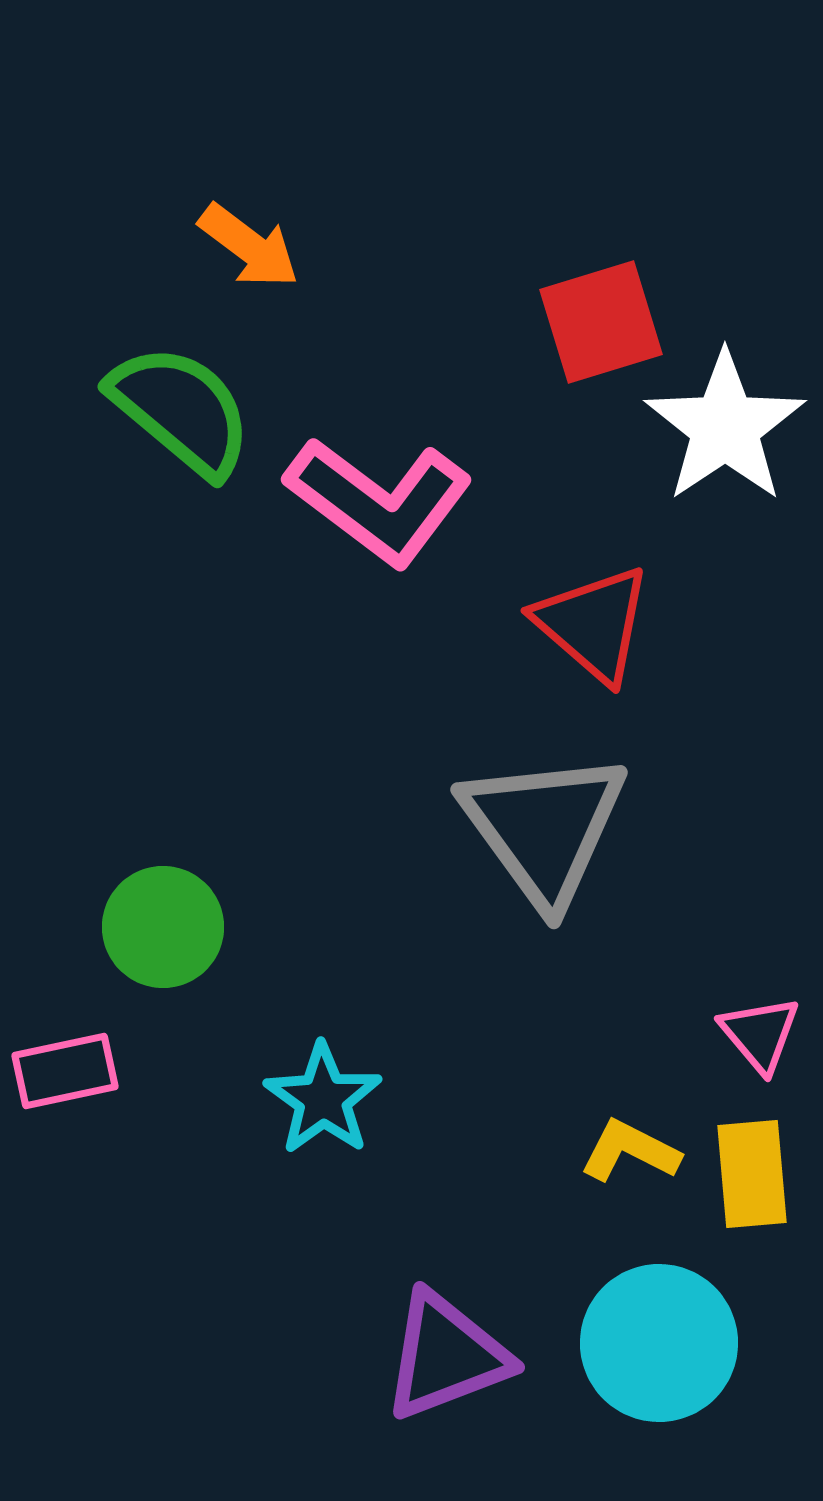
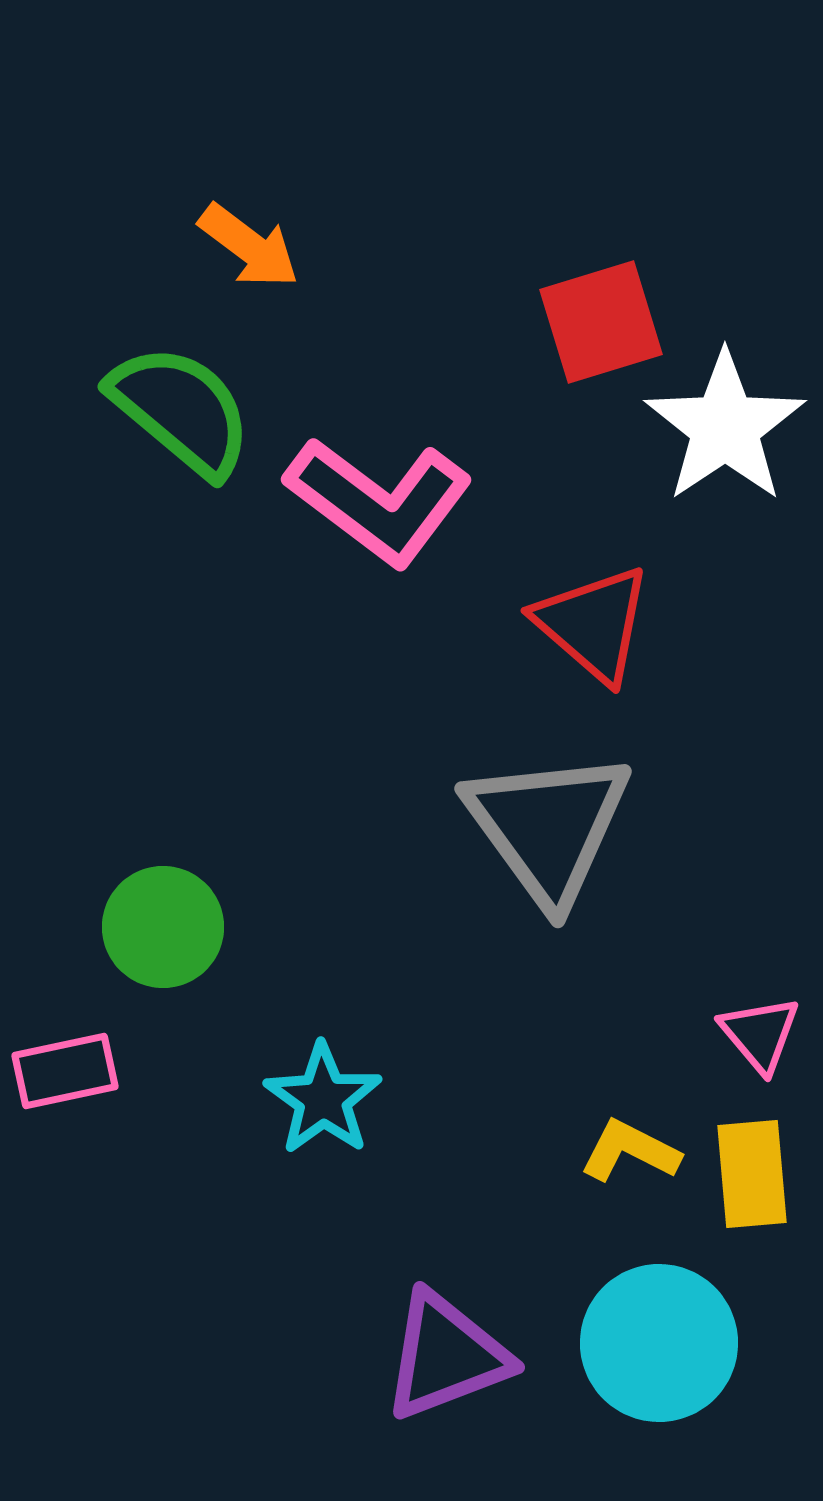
gray triangle: moved 4 px right, 1 px up
